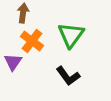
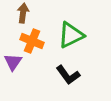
green triangle: rotated 28 degrees clockwise
orange cross: rotated 15 degrees counterclockwise
black L-shape: moved 1 px up
